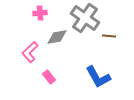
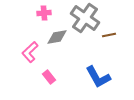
pink cross: moved 4 px right
brown line: moved 1 px up; rotated 16 degrees counterclockwise
